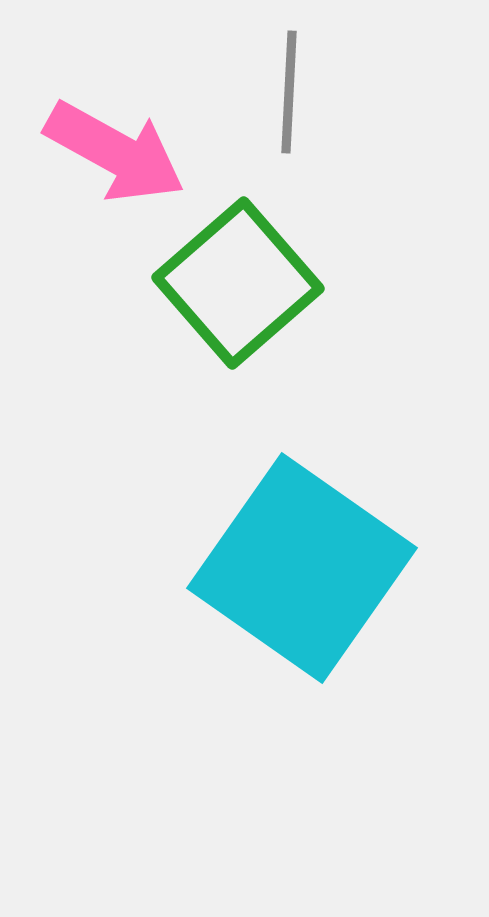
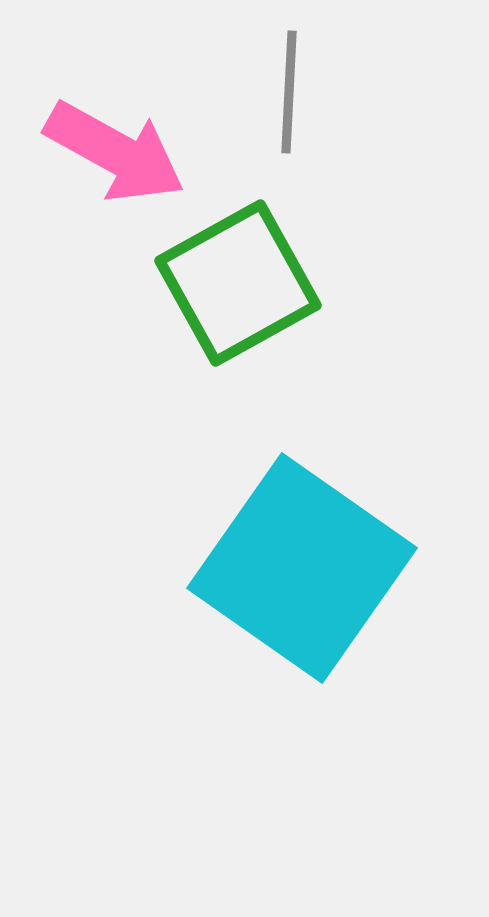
green square: rotated 12 degrees clockwise
